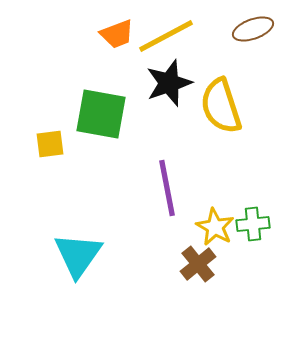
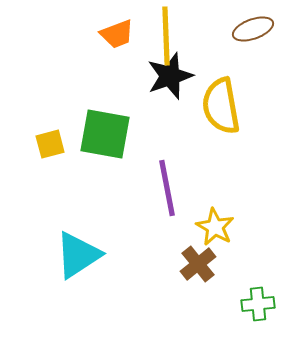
yellow line: rotated 64 degrees counterclockwise
black star: moved 1 px right, 7 px up
yellow semicircle: rotated 8 degrees clockwise
green square: moved 4 px right, 20 px down
yellow square: rotated 8 degrees counterclockwise
green cross: moved 5 px right, 80 px down
cyan triangle: rotated 22 degrees clockwise
